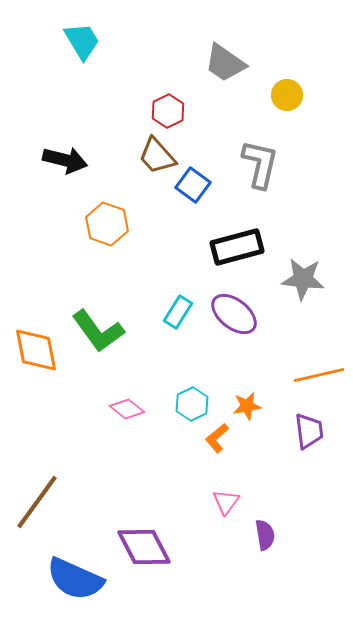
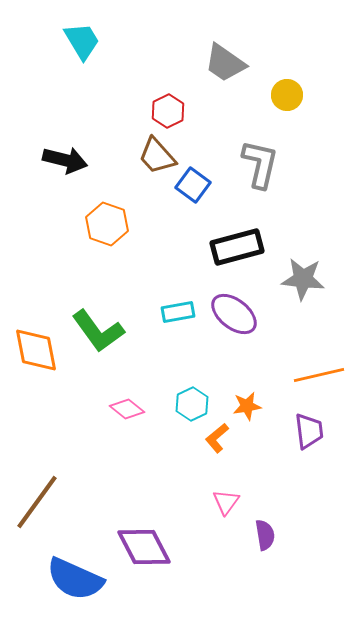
cyan rectangle: rotated 48 degrees clockwise
